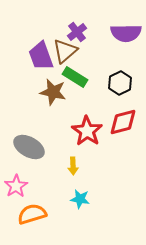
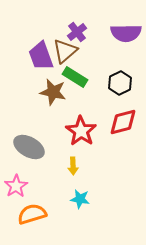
red star: moved 6 px left
